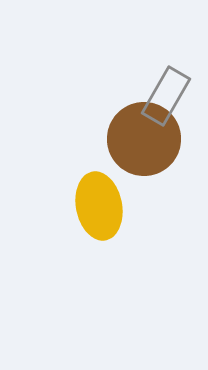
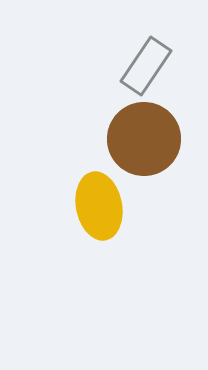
gray rectangle: moved 20 px left, 30 px up; rotated 4 degrees clockwise
